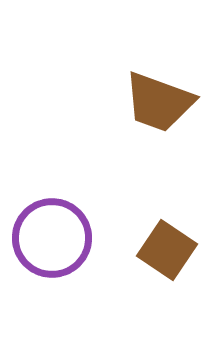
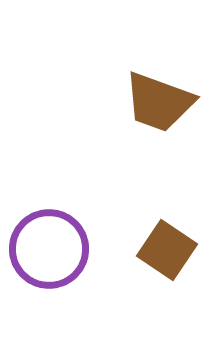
purple circle: moved 3 px left, 11 px down
